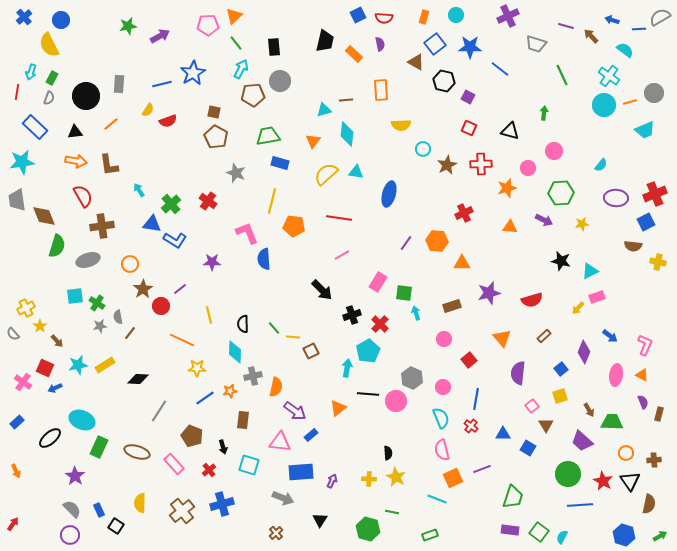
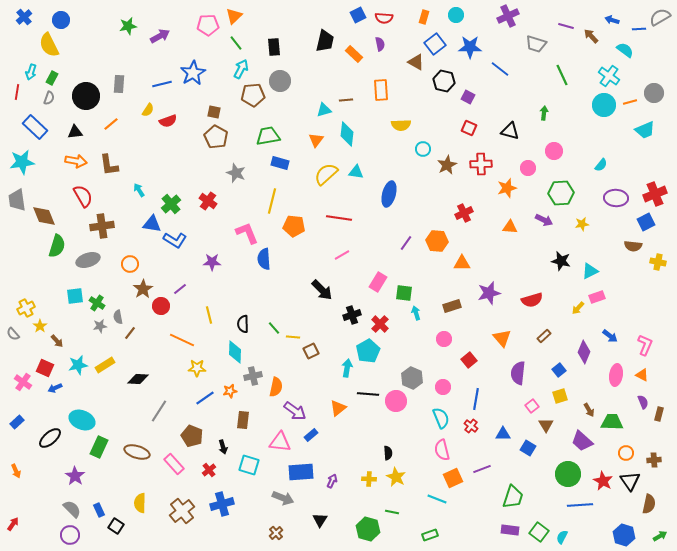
orange triangle at (313, 141): moved 3 px right, 1 px up
blue square at (561, 369): moved 2 px left, 1 px down
